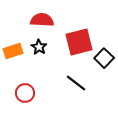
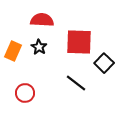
red square: rotated 16 degrees clockwise
orange rectangle: rotated 48 degrees counterclockwise
black square: moved 5 px down
